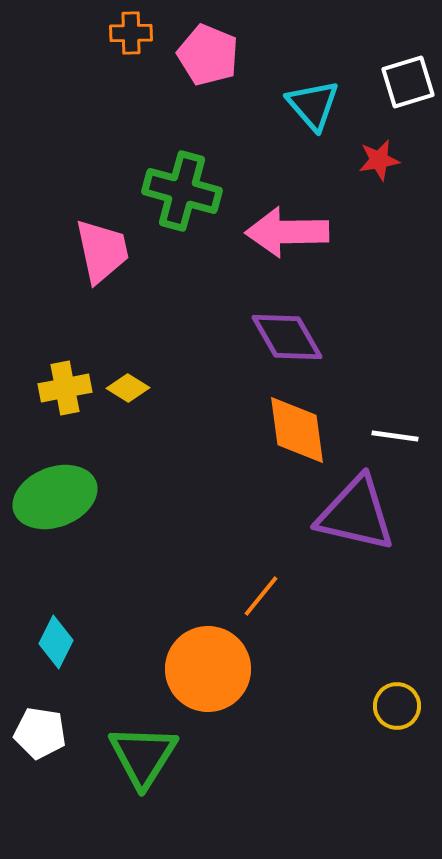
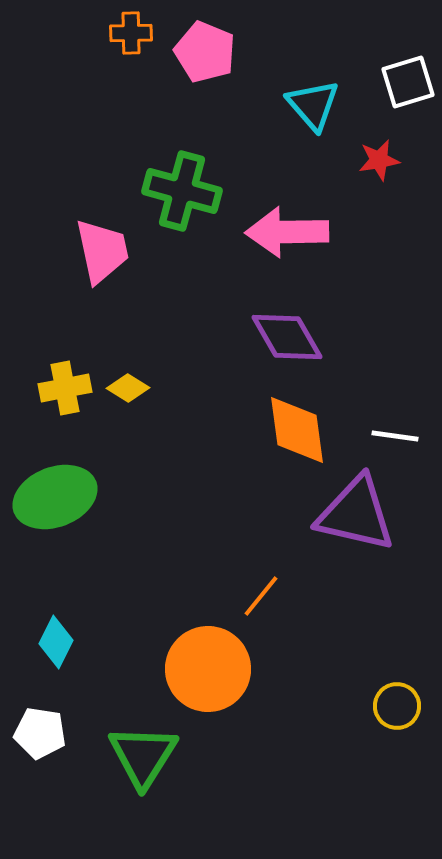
pink pentagon: moved 3 px left, 3 px up
